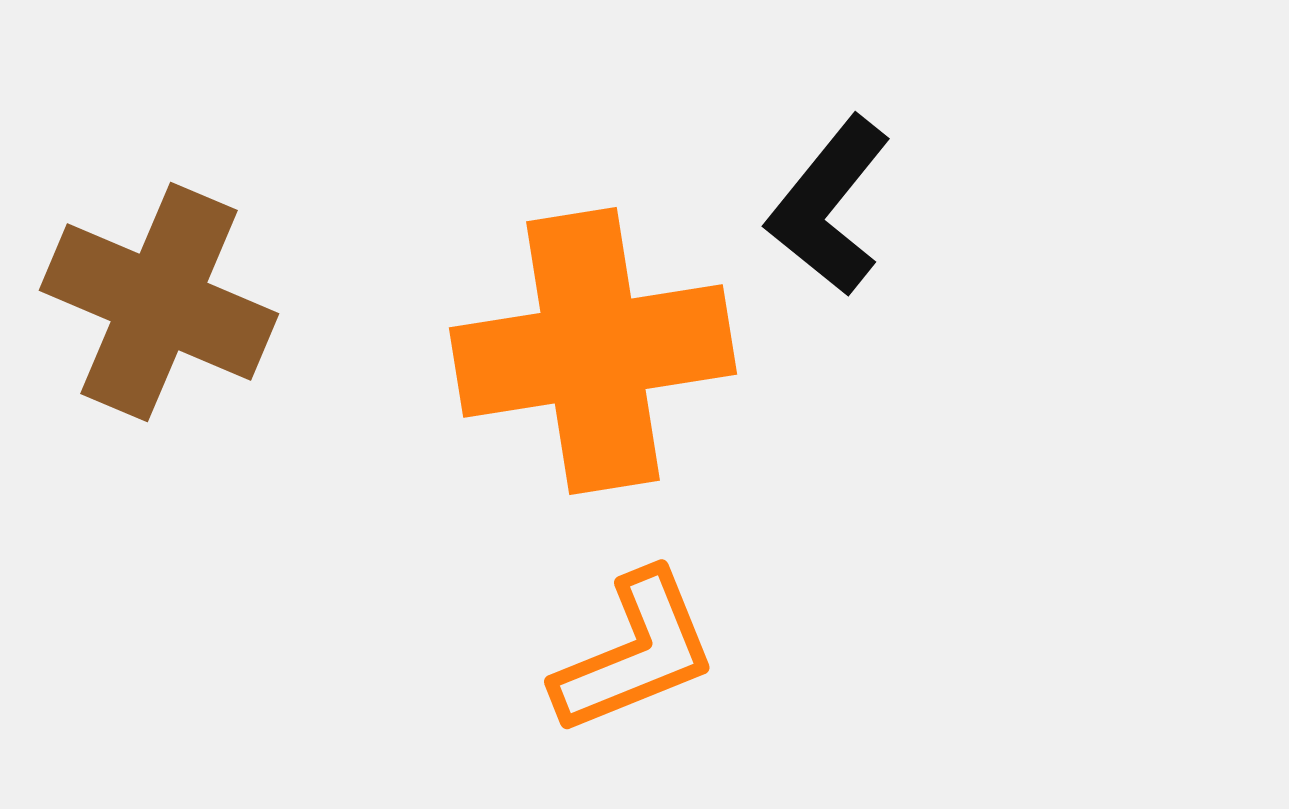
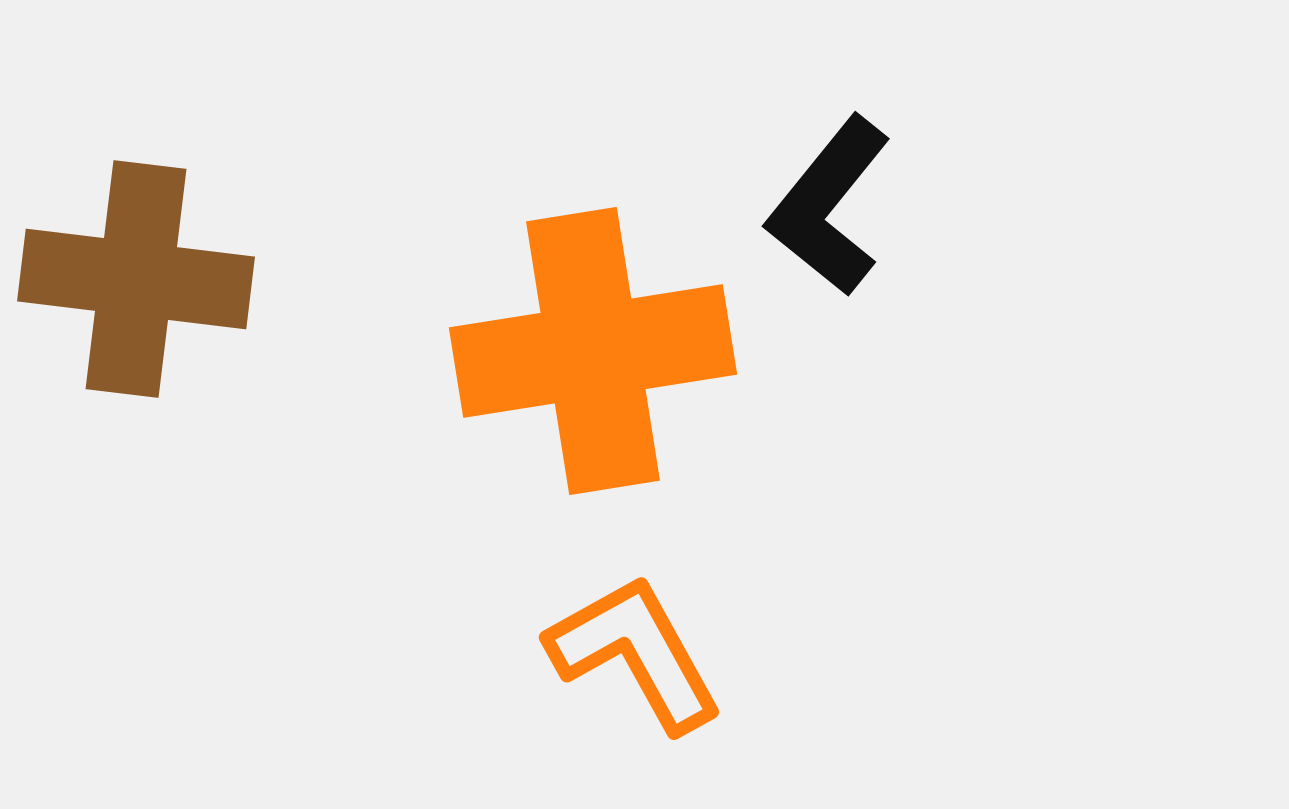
brown cross: moved 23 px left, 23 px up; rotated 16 degrees counterclockwise
orange L-shape: rotated 97 degrees counterclockwise
